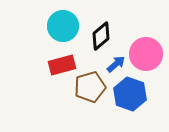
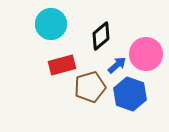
cyan circle: moved 12 px left, 2 px up
blue arrow: moved 1 px right, 1 px down
